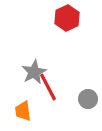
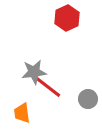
gray star: rotated 20 degrees clockwise
red line: rotated 24 degrees counterclockwise
orange trapezoid: moved 1 px left, 2 px down
